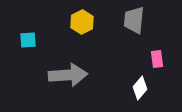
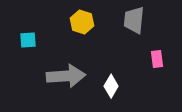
yellow hexagon: rotated 15 degrees counterclockwise
gray arrow: moved 2 px left, 1 px down
white diamond: moved 29 px left, 2 px up; rotated 10 degrees counterclockwise
